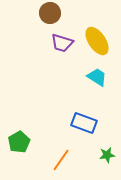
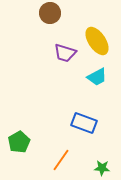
purple trapezoid: moved 3 px right, 10 px down
cyan trapezoid: rotated 120 degrees clockwise
green star: moved 5 px left, 13 px down; rotated 14 degrees clockwise
